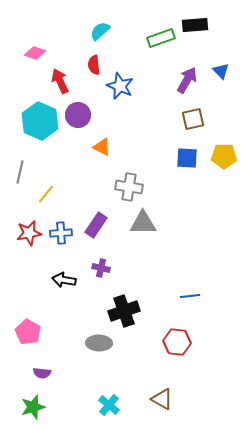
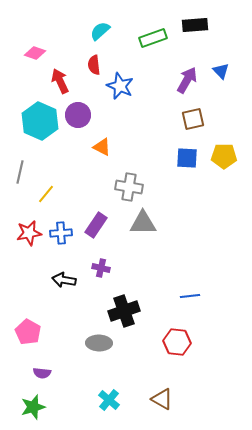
green rectangle: moved 8 px left
cyan cross: moved 5 px up
